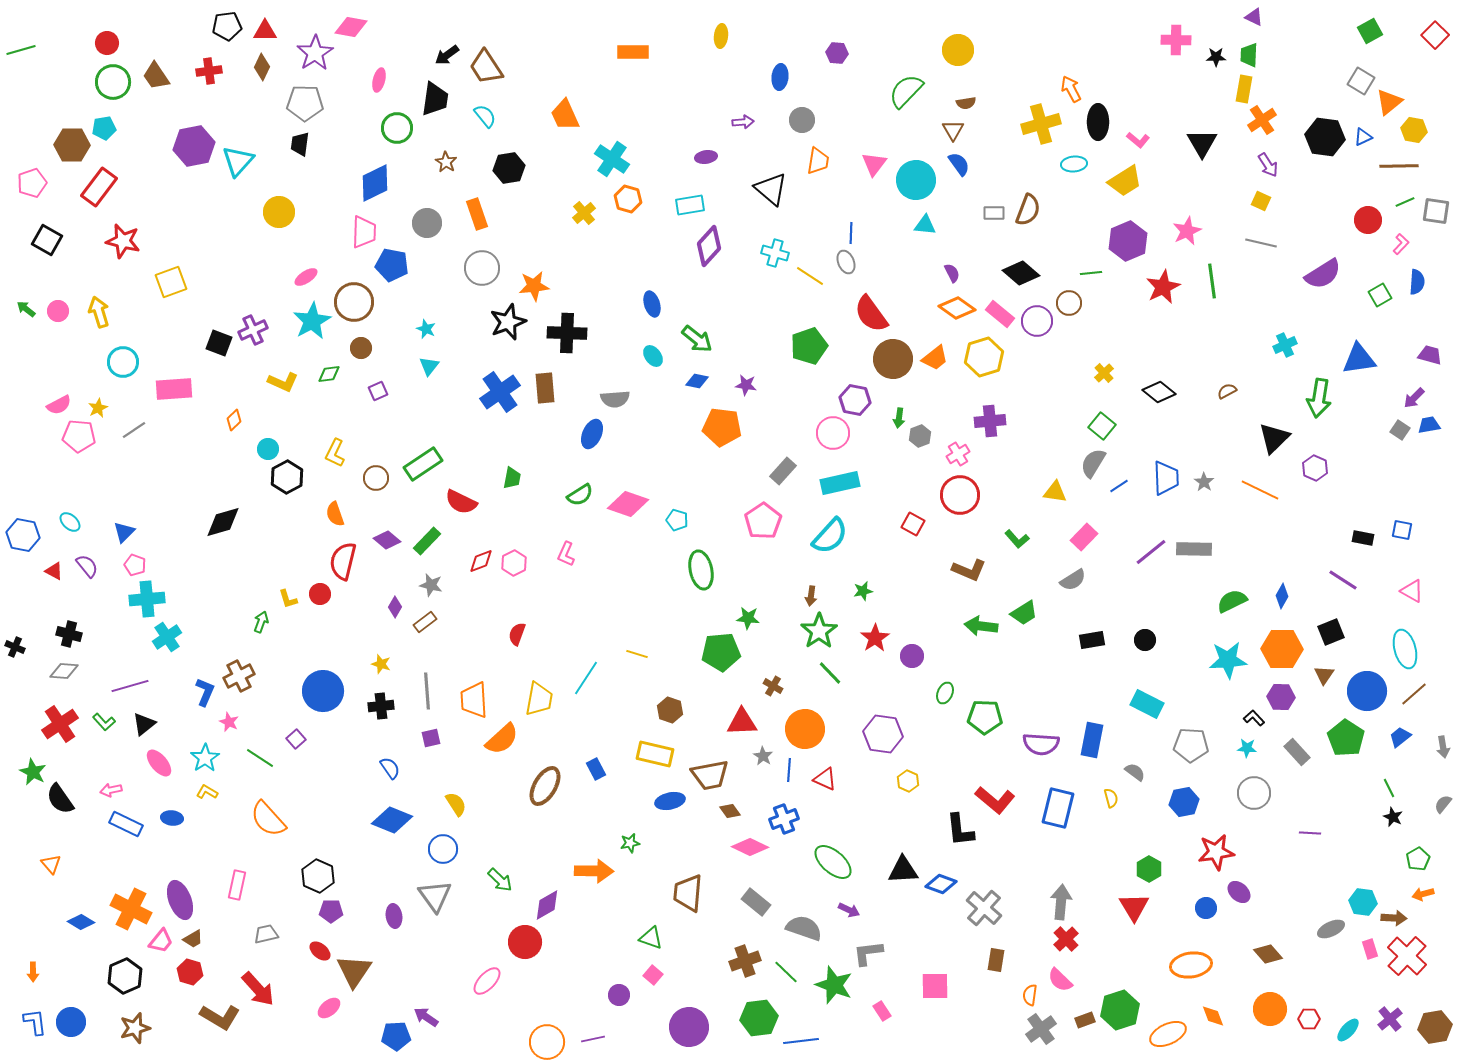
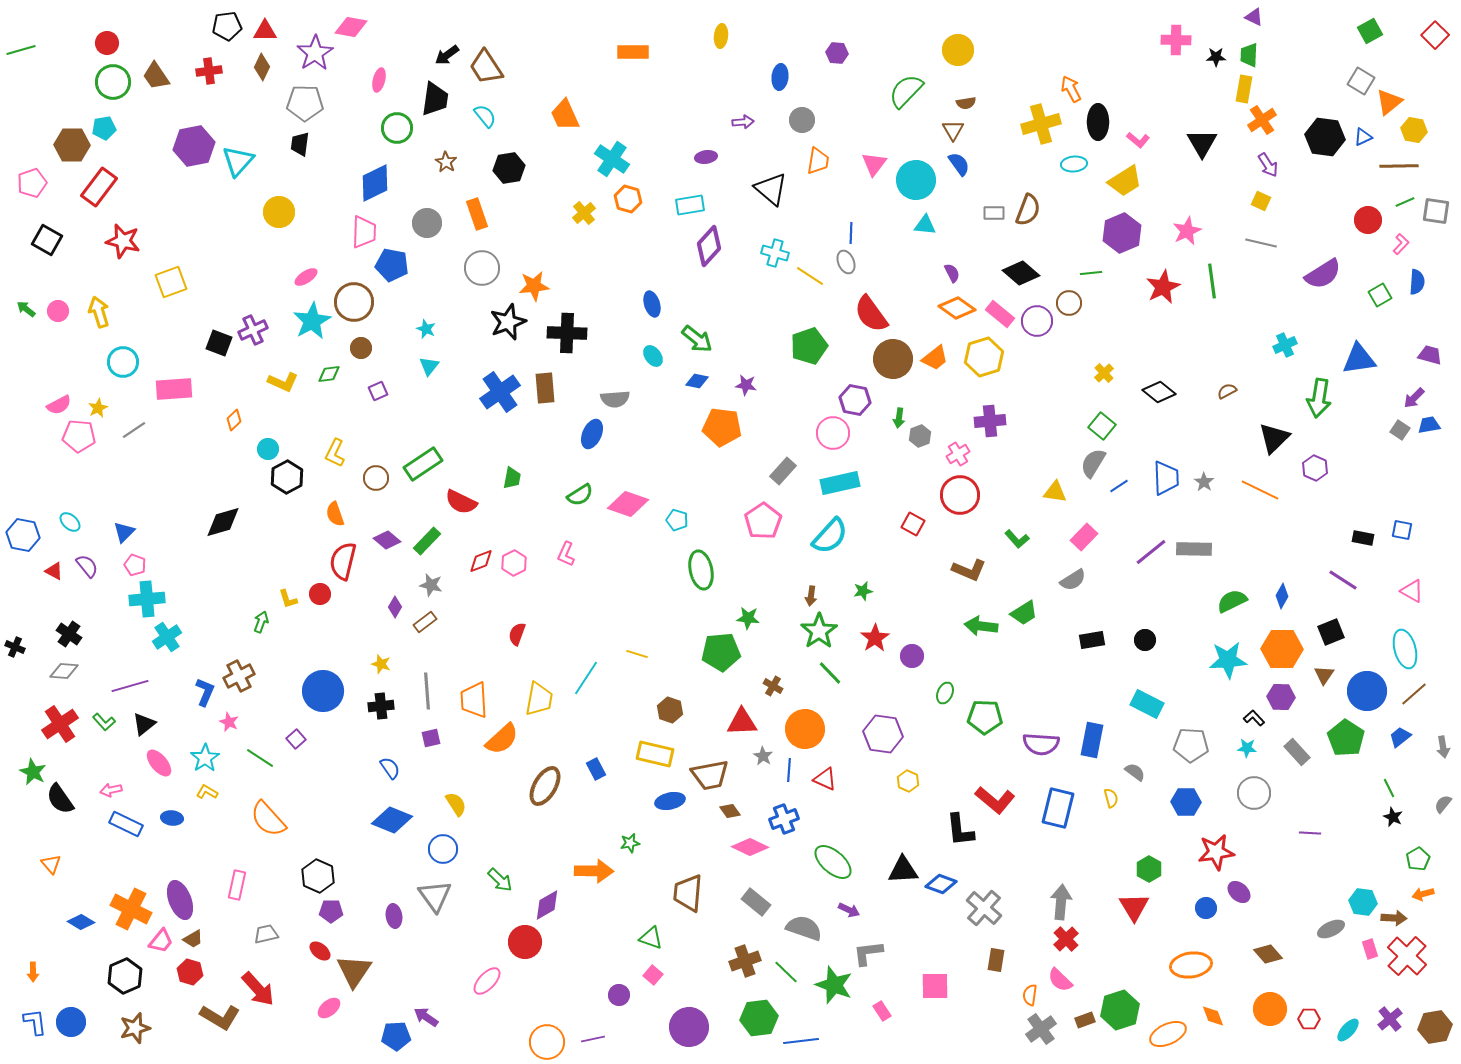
purple hexagon at (1128, 241): moved 6 px left, 8 px up
black cross at (69, 634): rotated 20 degrees clockwise
blue hexagon at (1184, 802): moved 2 px right; rotated 12 degrees clockwise
